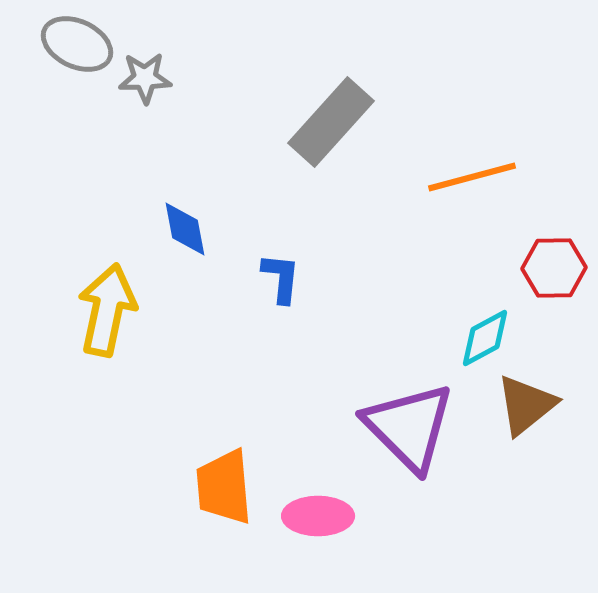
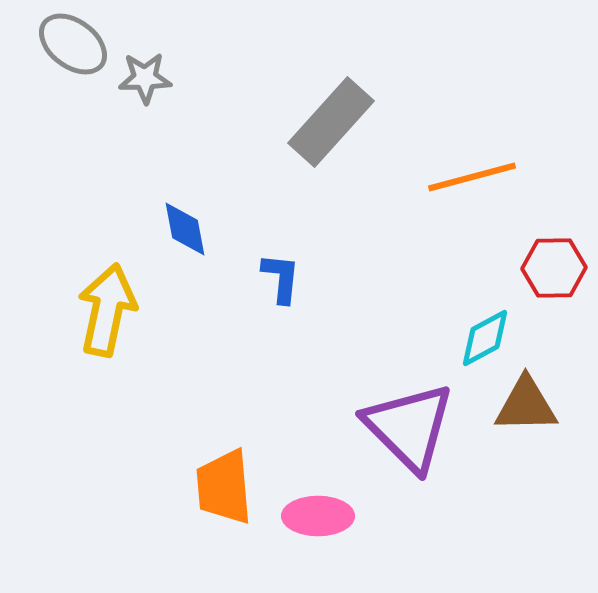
gray ellipse: moved 4 px left; rotated 12 degrees clockwise
brown triangle: rotated 38 degrees clockwise
